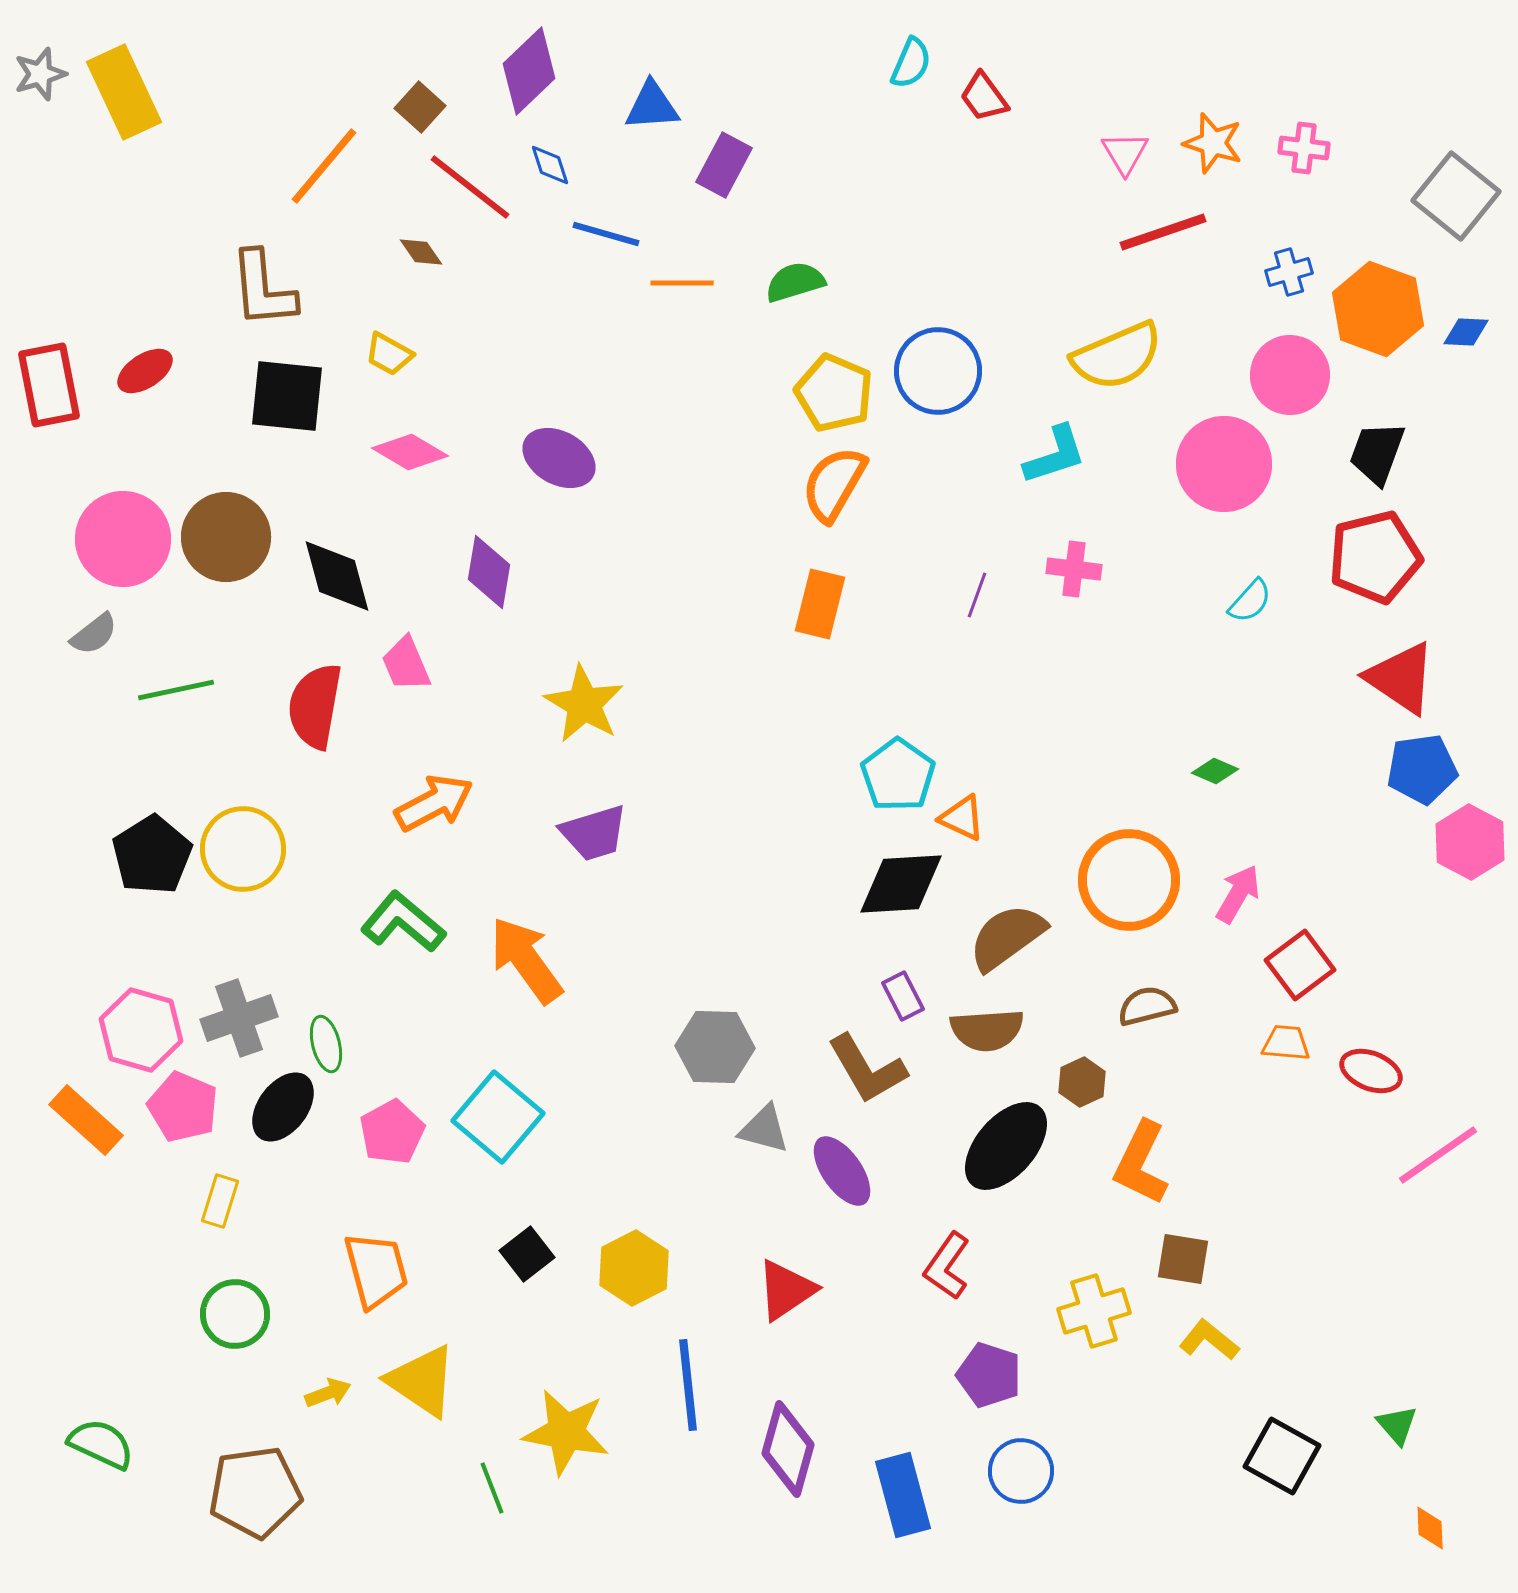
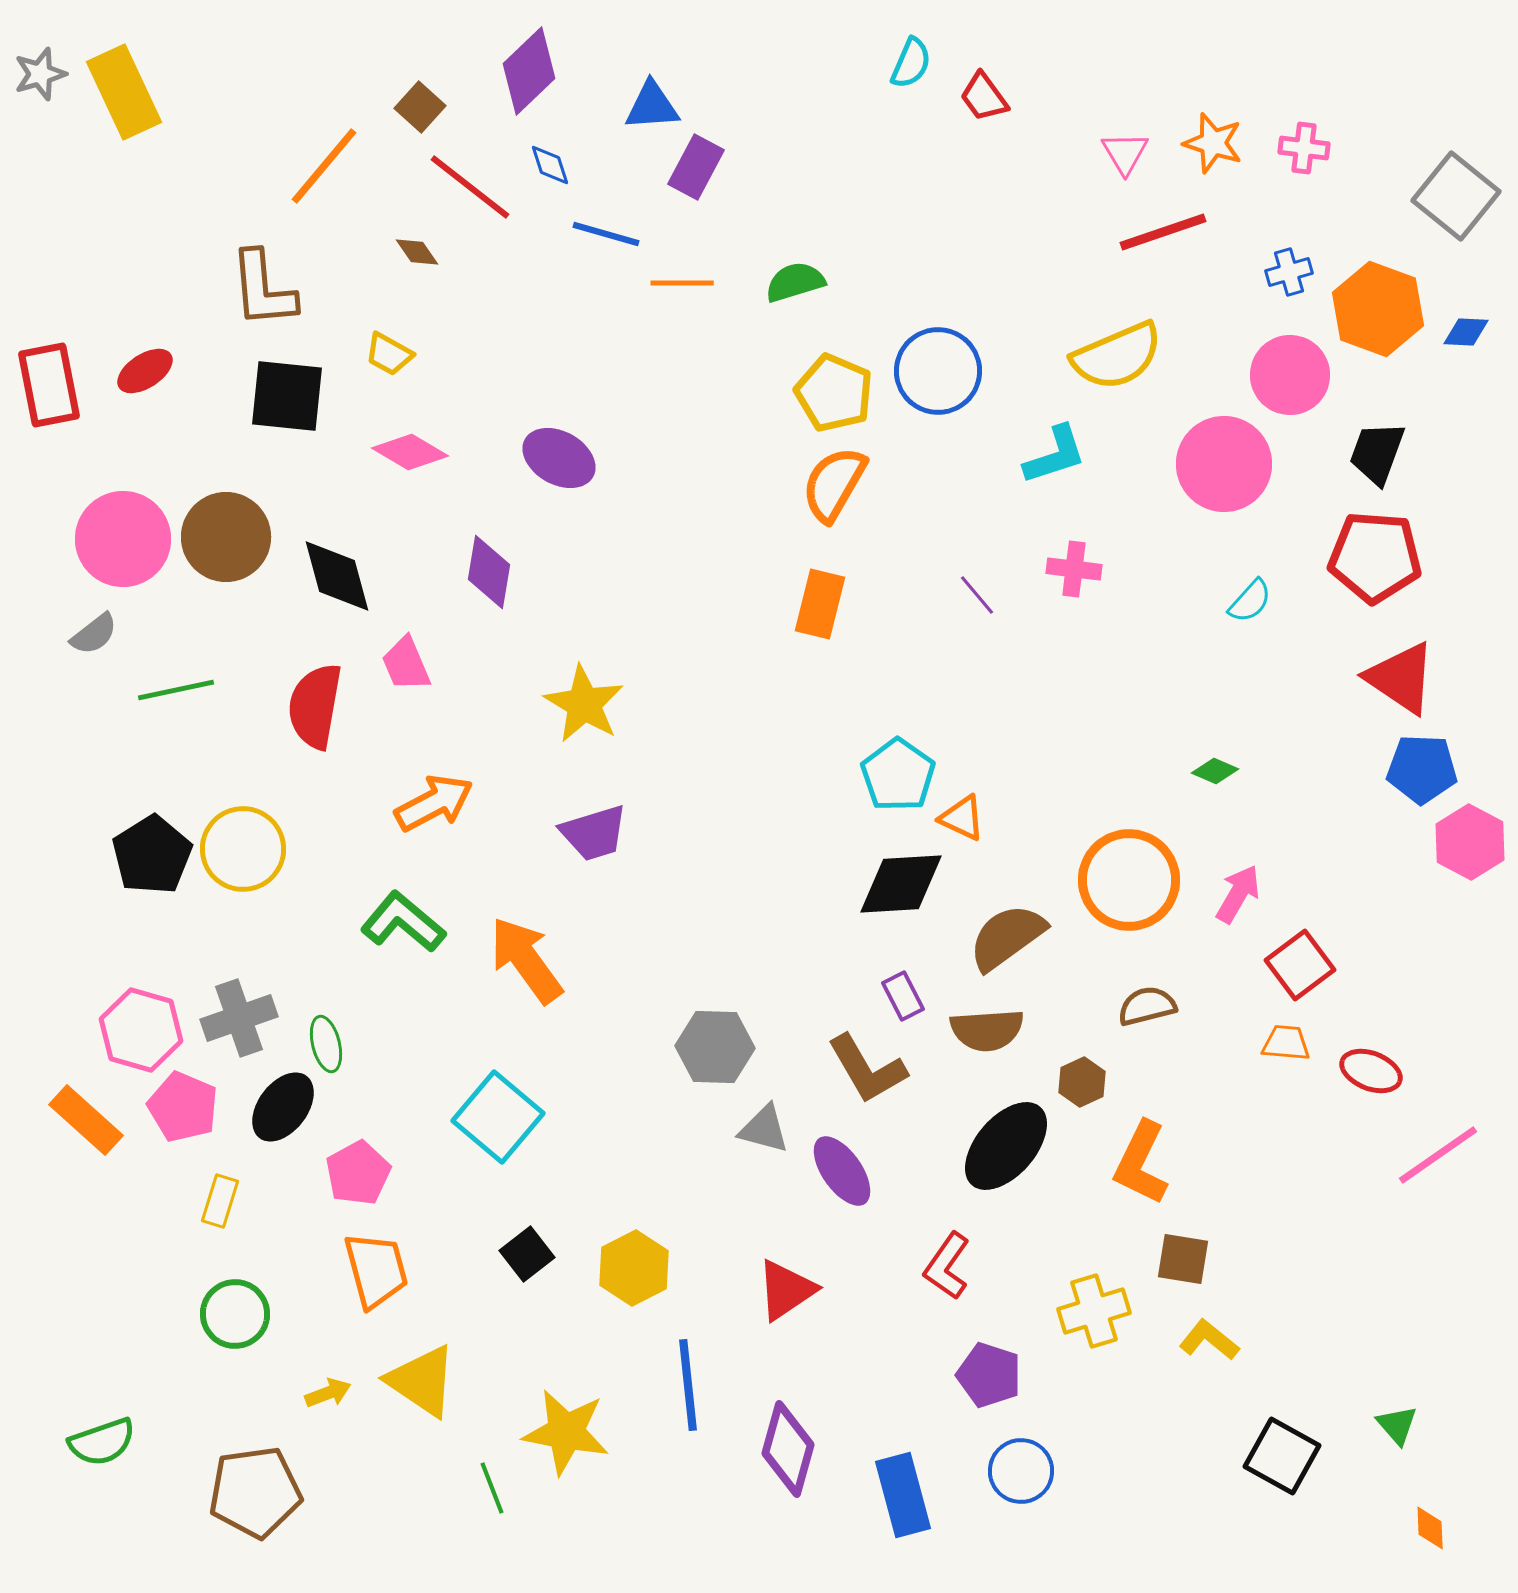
purple rectangle at (724, 165): moved 28 px left, 2 px down
brown diamond at (421, 252): moved 4 px left
red pentagon at (1375, 557): rotated 18 degrees clockwise
purple line at (977, 595): rotated 60 degrees counterclockwise
blue pentagon at (1422, 769): rotated 10 degrees clockwise
pink pentagon at (392, 1132): moved 34 px left, 41 px down
green semicircle at (101, 1444): moved 1 px right, 2 px up; rotated 136 degrees clockwise
